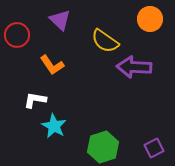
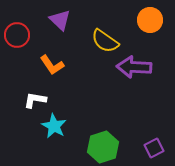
orange circle: moved 1 px down
